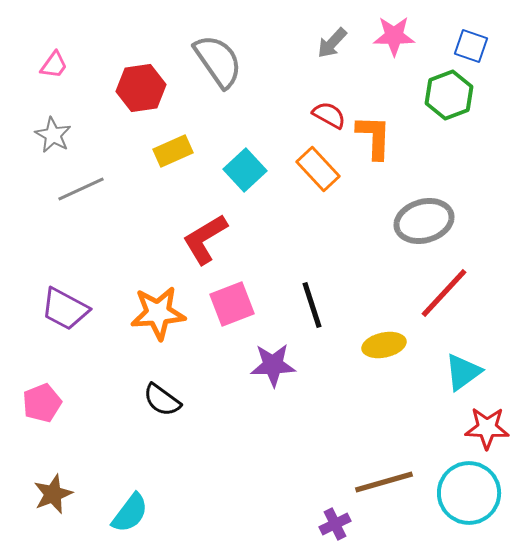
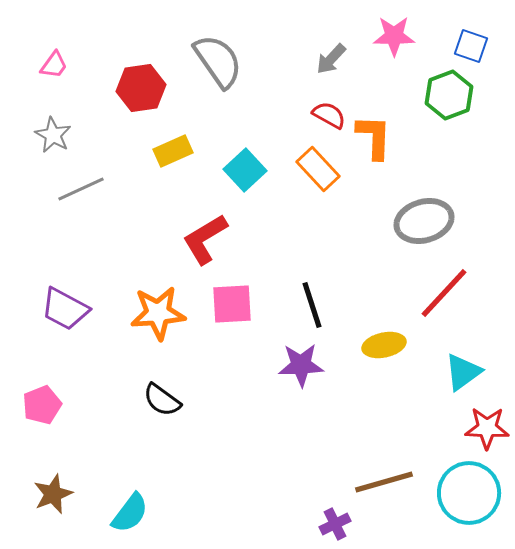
gray arrow: moved 1 px left, 16 px down
pink square: rotated 18 degrees clockwise
purple star: moved 28 px right
pink pentagon: moved 2 px down
